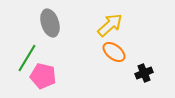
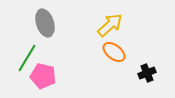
gray ellipse: moved 5 px left
black cross: moved 3 px right
